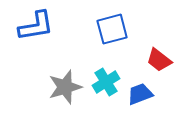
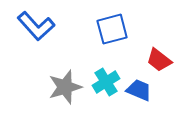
blue L-shape: rotated 57 degrees clockwise
blue trapezoid: moved 1 px left, 4 px up; rotated 44 degrees clockwise
